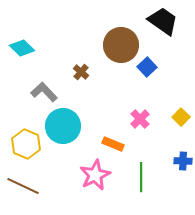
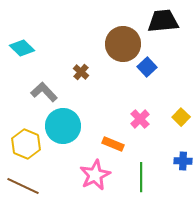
black trapezoid: rotated 40 degrees counterclockwise
brown circle: moved 2 px right, 1 px up
